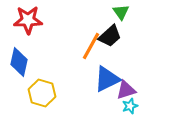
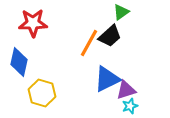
green triangle: rotated 30 degrees clockwise
red star: moved 5 px right, 3 px down
orange line: moved 2 px left, 3 px up
